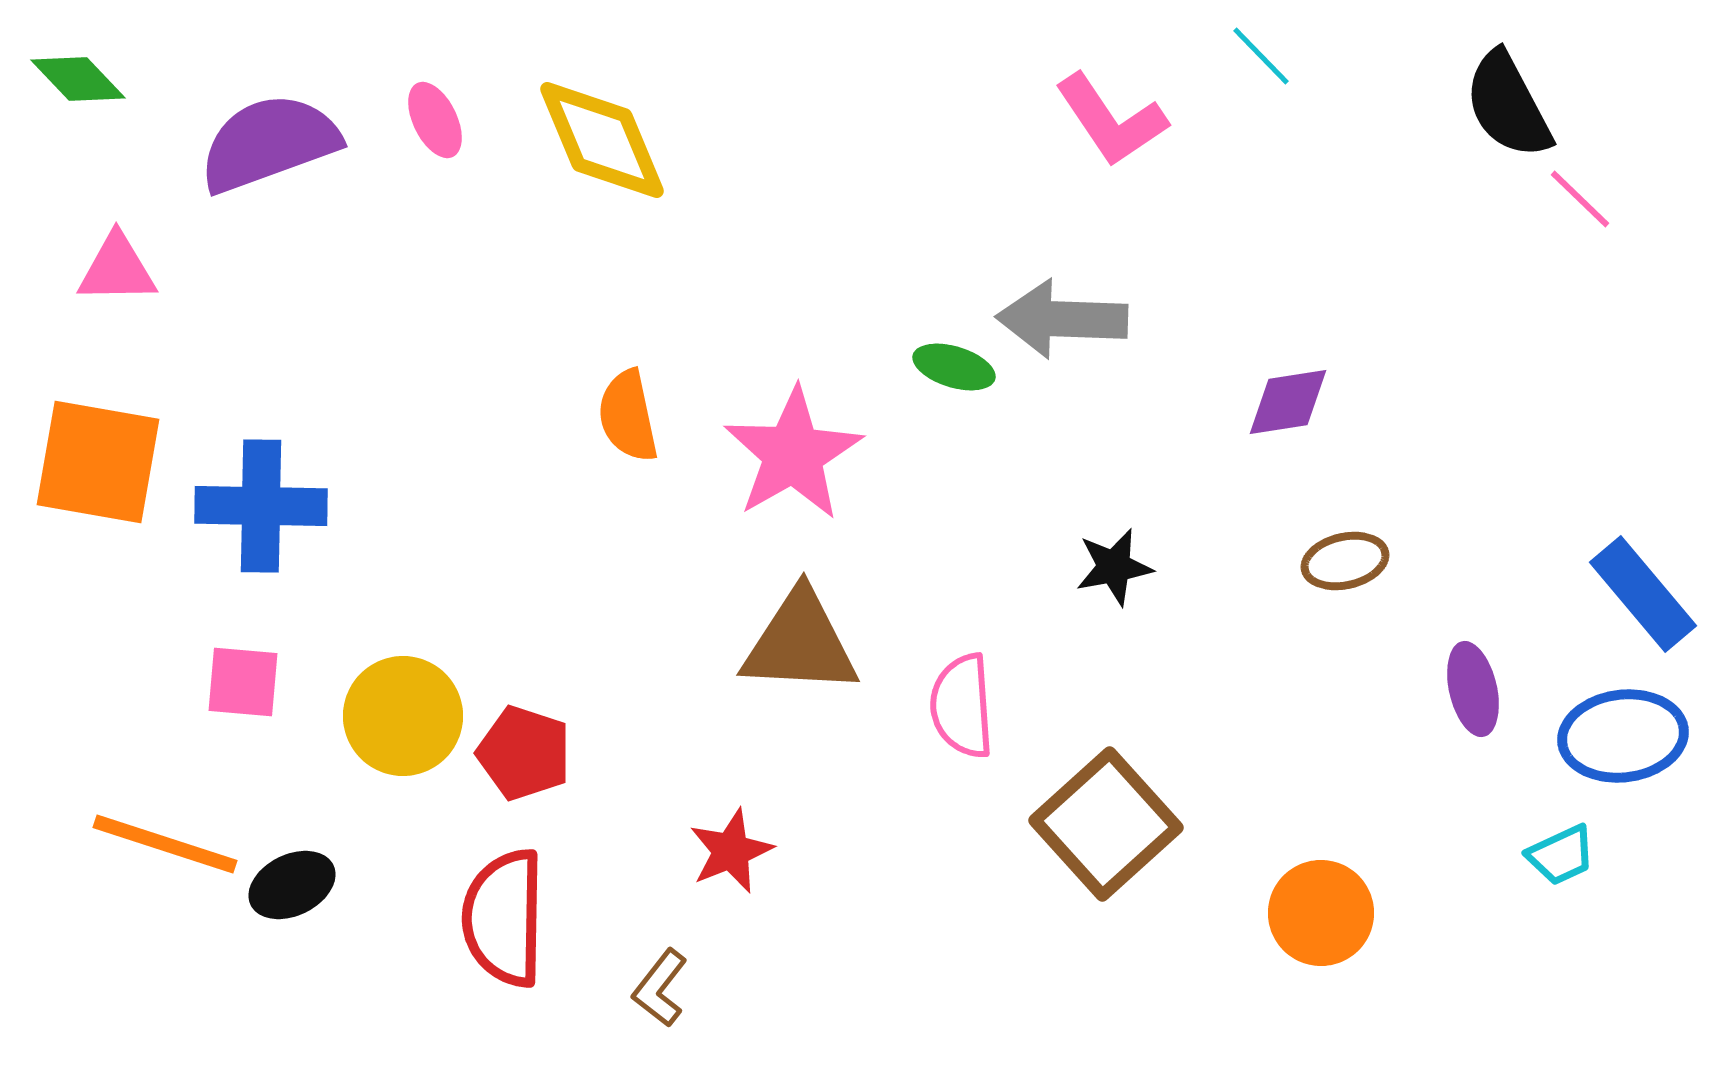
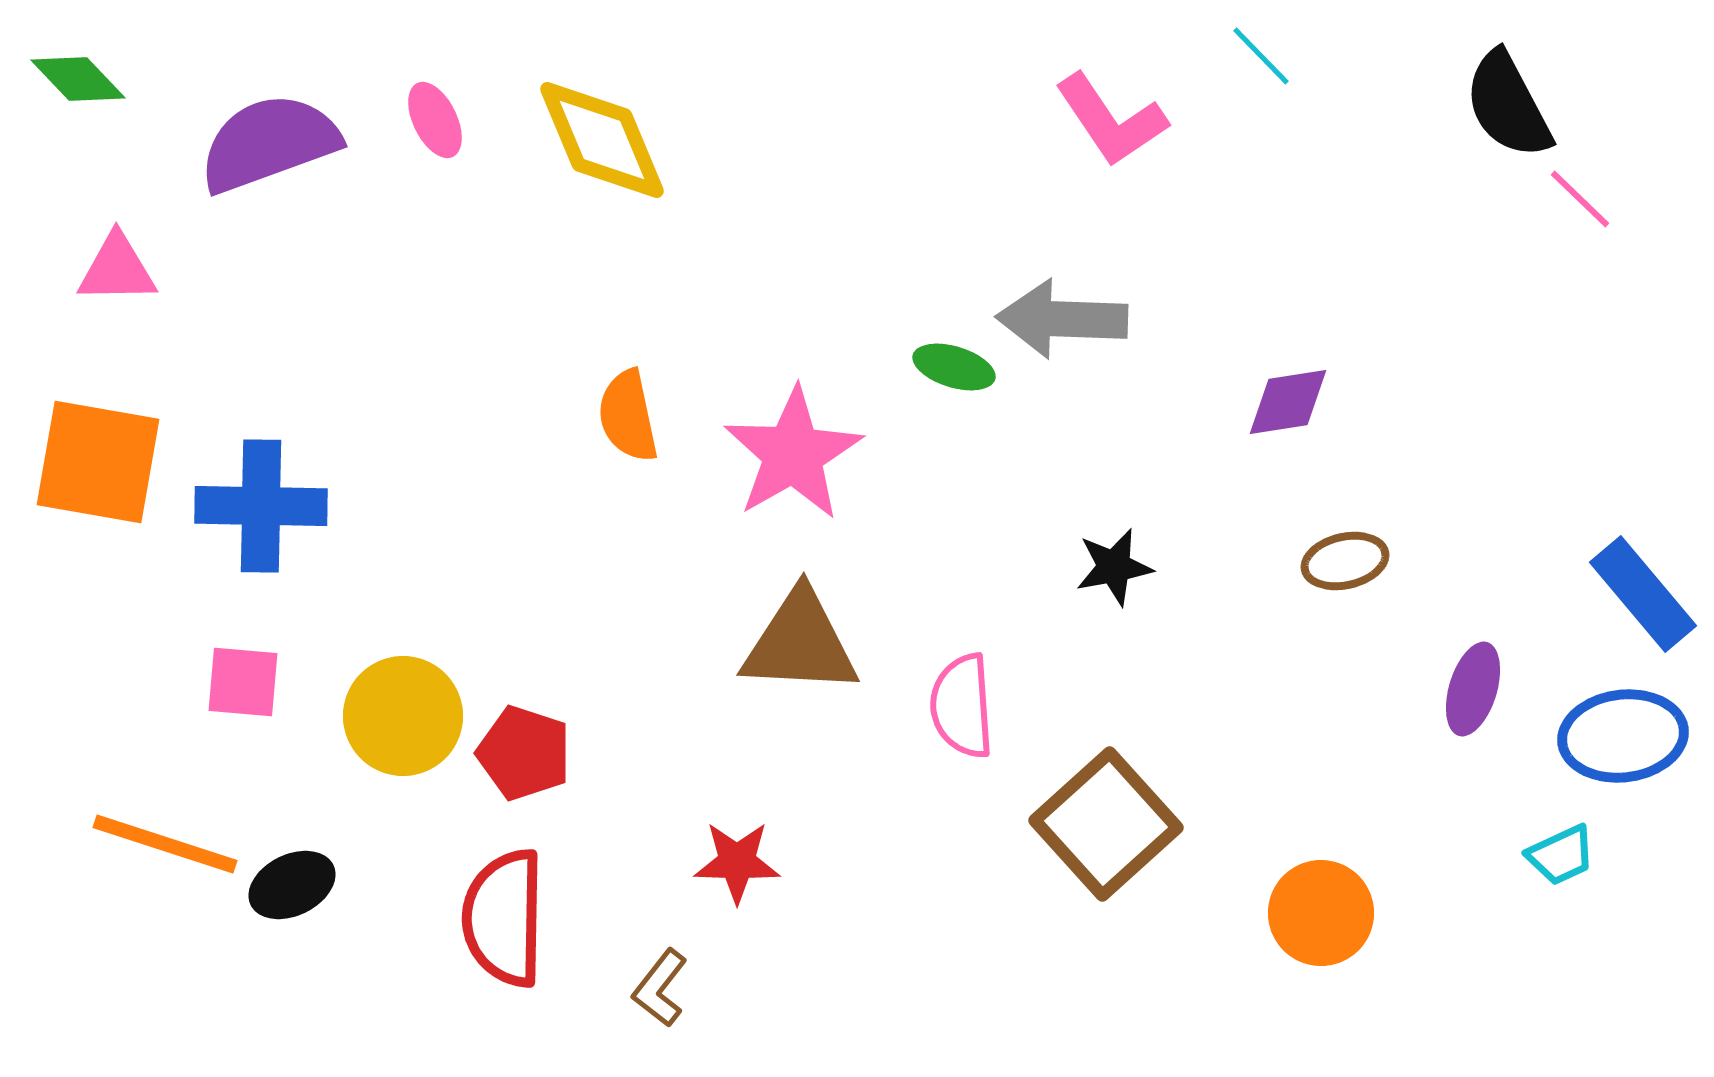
purple ellipse: rotated 30 degrees clockwise
red star: moved 6 px right, 11 px down; rotated 24 degrees clockwise
